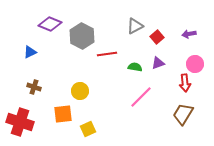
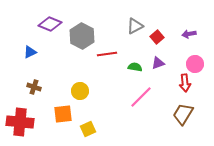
red cross: rotated 12 degrees counterclockwise
